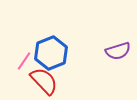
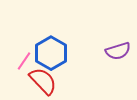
blue hexagon: rotated 8 degrees counterclockwise
red semicircle: moved 1 px left
